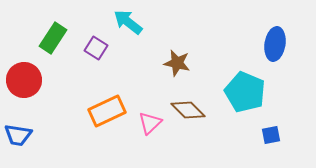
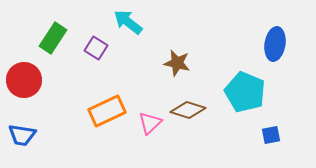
brown diamond: rotated 28 degrees counterclockwise
blue trapezoid: moved 4 px right
